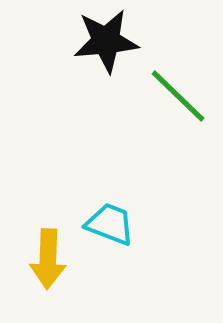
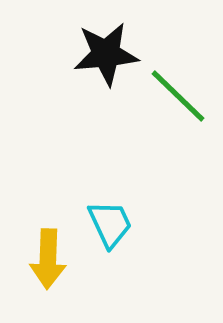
black star: moved 13 px down
cyan trapezoid: rotated 44 degrees clockwise
